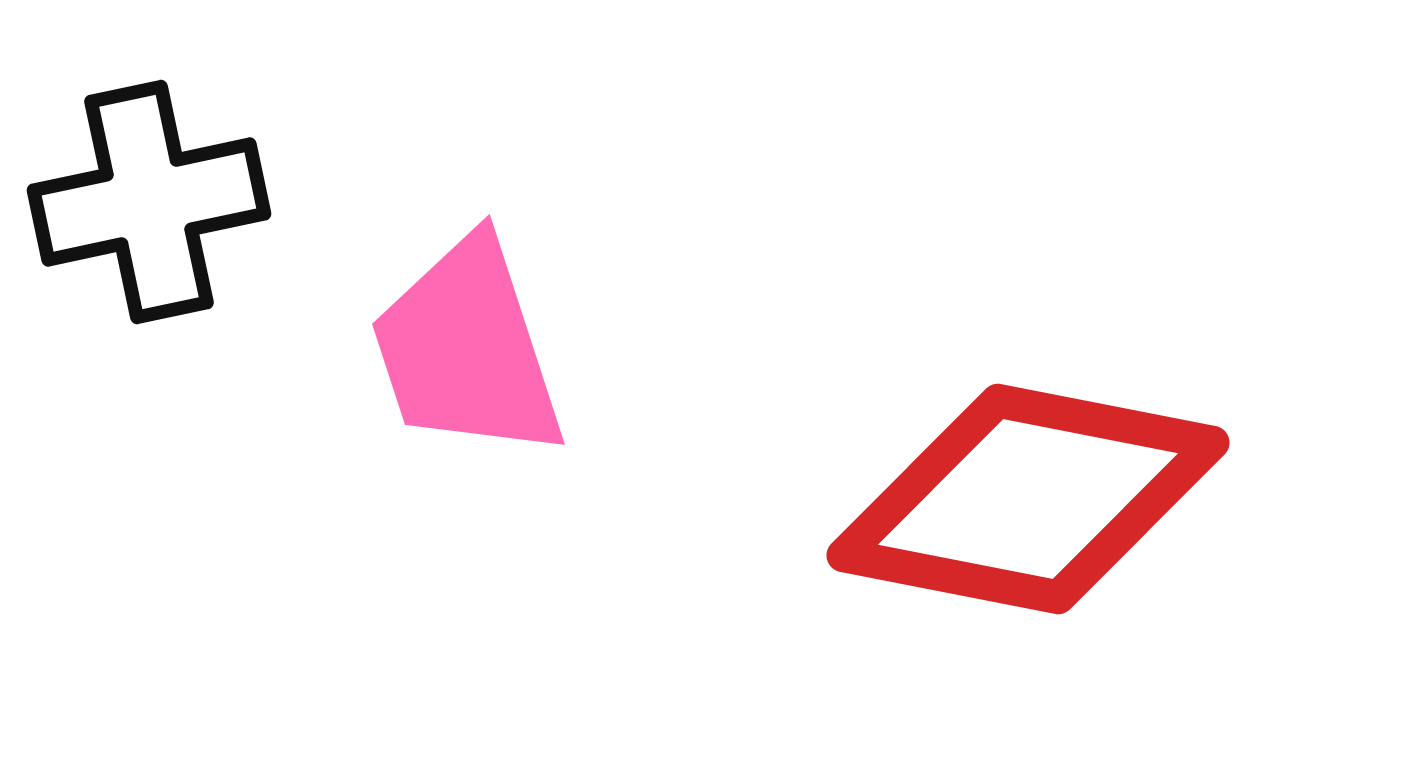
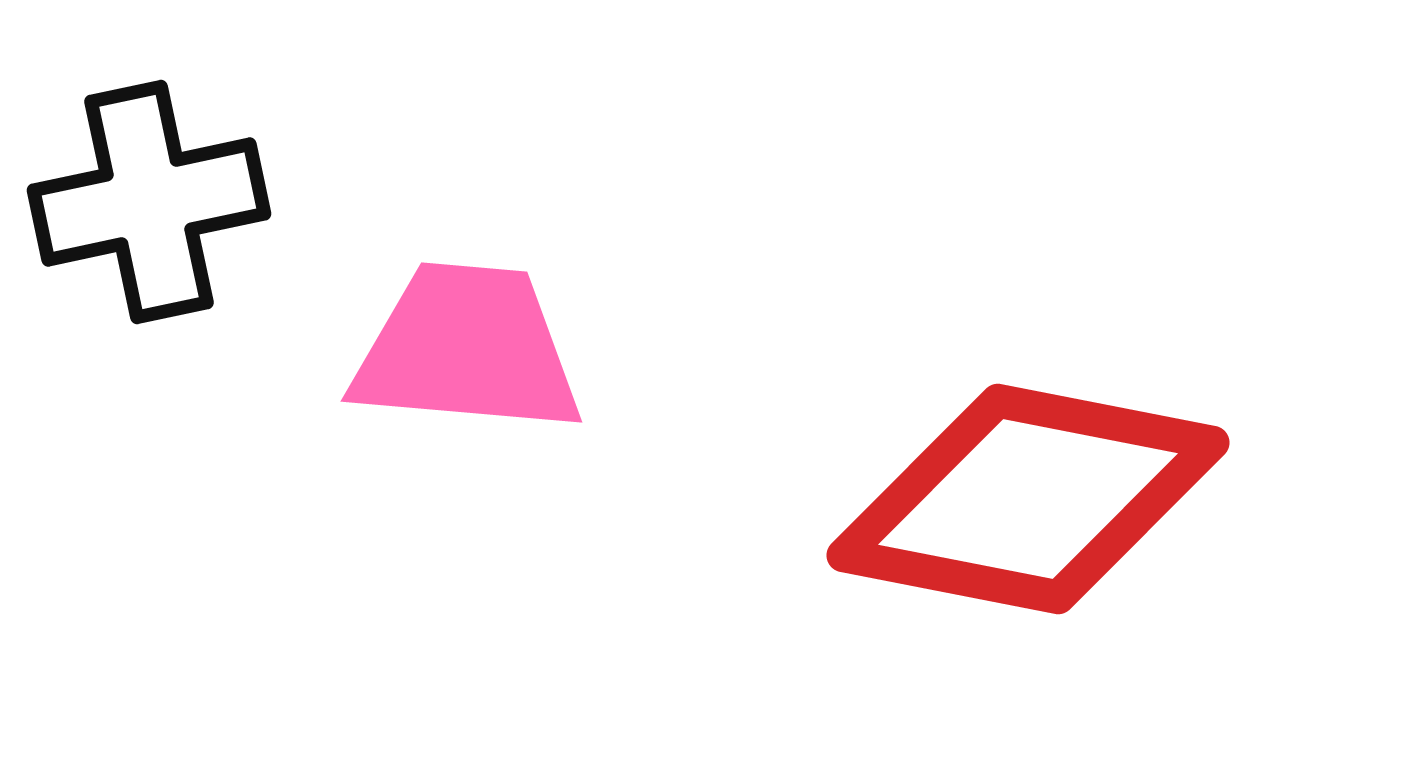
pink trapezoid: rotated 113 degrees clockwise
